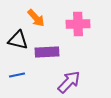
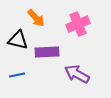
pink cross: rotated 20 degrees counterclockwise
purple arrow: moved 8 px right, 8 px up; rotated 105 degrees counterclockwise
